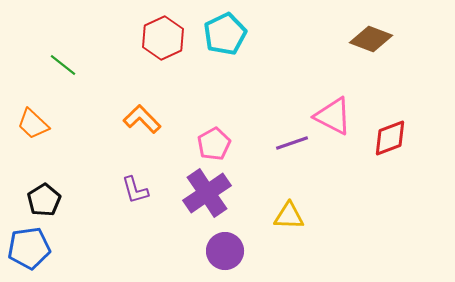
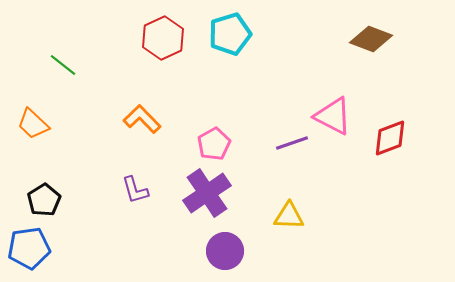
cyan pentagon: moved 5 px right; rotated 9 degrees clockwise
